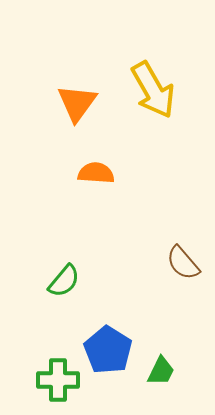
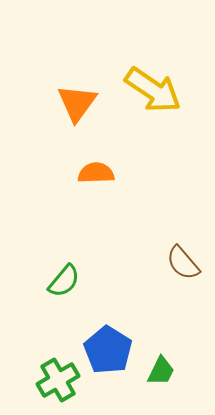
yellow arrow: rotated 26 degrees counterclockwise
orange semicircle: rotated 6 degrees counterclockwise
green cross: rotated 30 degrees counterclockwise
